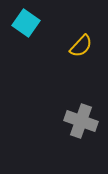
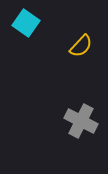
gray cross: rotated 8 degrees clockwise
